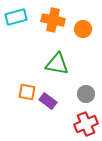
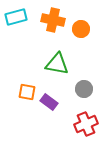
orange circle: moved 2 px left
gray circle: moved 2 px left, 5 px up
purple rectangle: moved 1 px right, 1 px down
